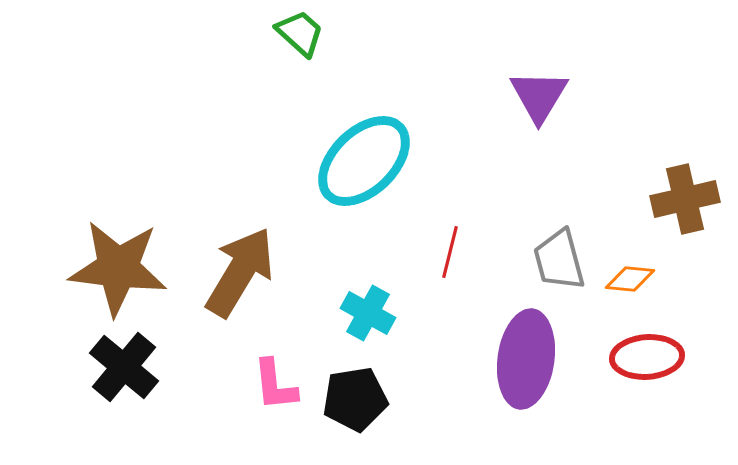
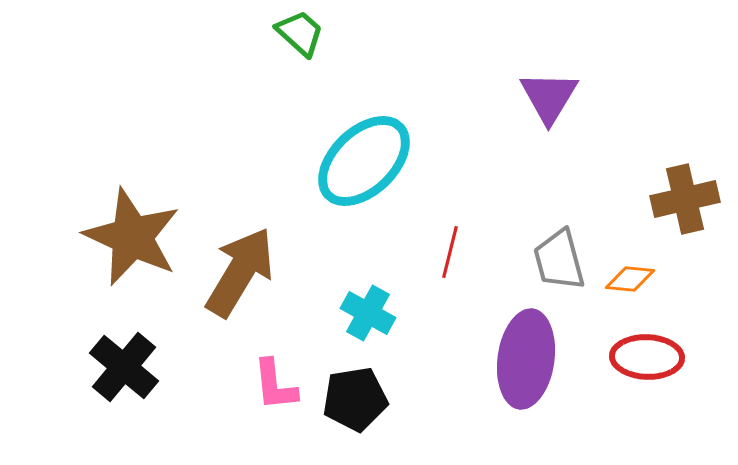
purple triangle: moved 10 px right, 1 px down
brown star: moved 14 px right, 31 px up; rotated 18 degrees clockwise
red ellipse: rotated 6 degrees clockwise
